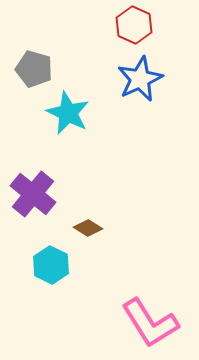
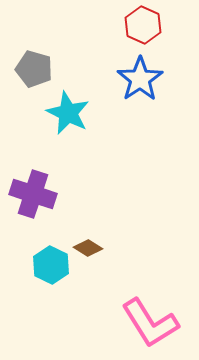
red hexagon: moved 9 px right
blue star: rotated 9 degrees counterclockwise
purple cross: rotated 21 degrees counterclockwise
brown diamond: moved 20 px down
